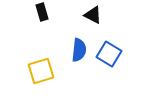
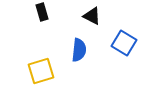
black triangle: moved 1 px left, 1 px down
blue square: moved 15 px right, 11 px up
